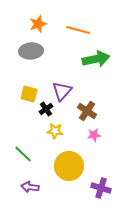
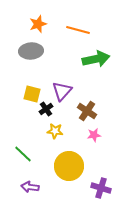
yellow square: moved 3 px right
